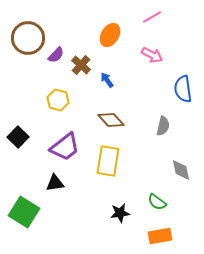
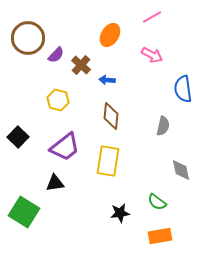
blue arrow: rotated 49 degrees counterclockwise
brown diamond: moved 4 px up; rotated 48 degrees clockwise
